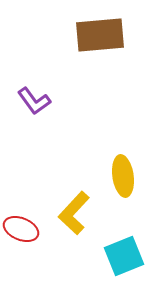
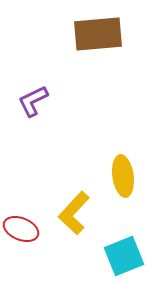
brown rectangle: moved 2 px left, 1 px up
purple L-shape: moved 1 px left; rotated 100 degrees clockwise
